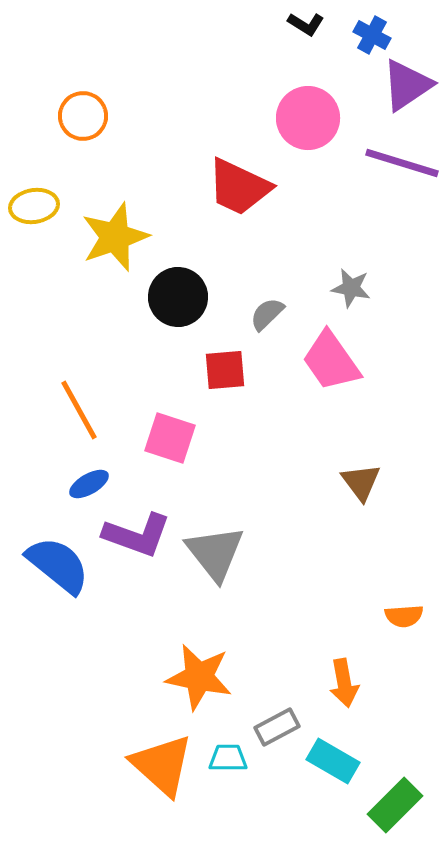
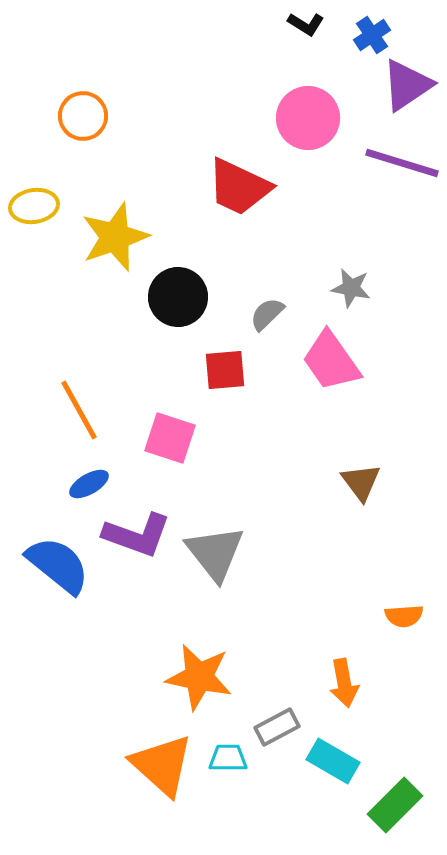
blue cross: rotated 27 degrees clockwise
